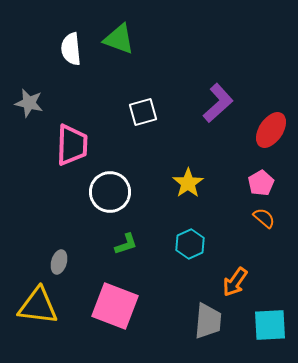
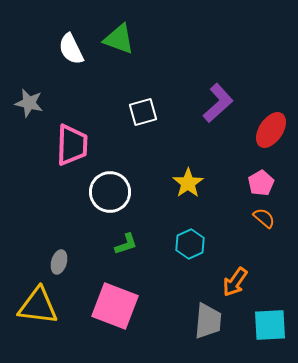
white semicircle: rotated 20 degrees counterclockwise
